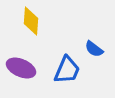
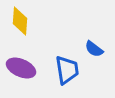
yellow diamond: moved 11 px left
blue trapezoid: rotated 32 degrees counterclockwise
